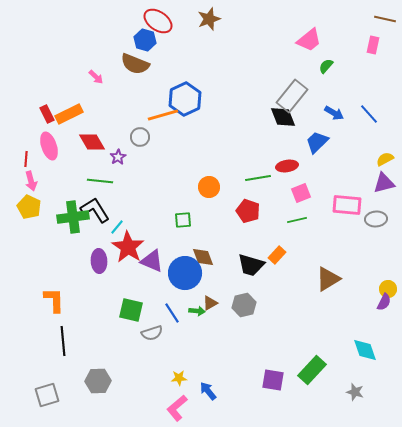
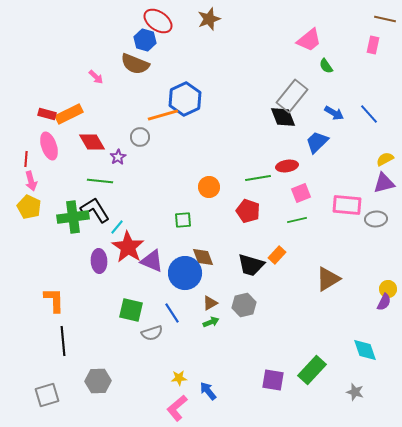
green semicircle at (326, 66): rotated 77 degrees counterclockwise
red rectangle at (47, 114): rotated 48 degrees counterclockwise
green arrow at (197, 311): moved 14 px right, 11 px down; rotated 28 degrees counterclockwise
